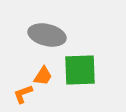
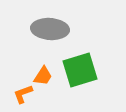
gray ellipse: moved 3 px right, 6 px up; rotated 9 degrees counterclockwise
green square: rotated 15 degrees counterclockwise
